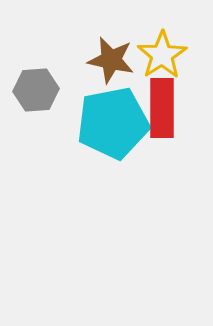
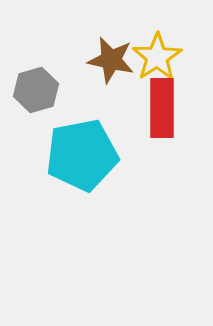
yellow star: moved 5 px left, 2 px down
gray hexagon: rotated 12 degrees counterclockwise
cyan pentagon: moved 31 px left, 32 px down
